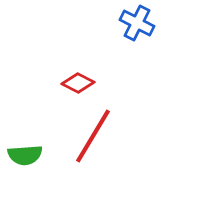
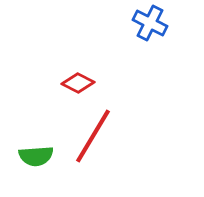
blue cross: moved 13 px right
green semicircle: moved 11 px right, 1 px down
